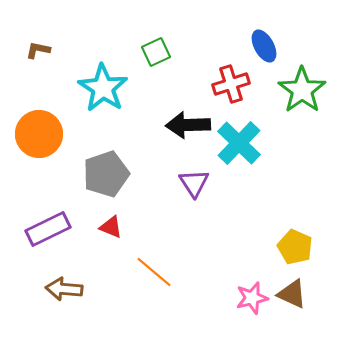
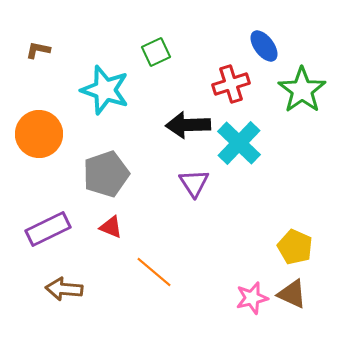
blue ellipse: rotated 8 degrees counterclockwise
cyan star: moved 2 px right, 2 px down; rotated 15 degrees counterclockwise
